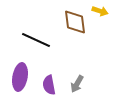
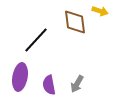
black line: rotated 72 degrees counterclockwise
